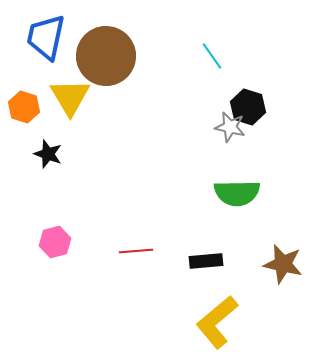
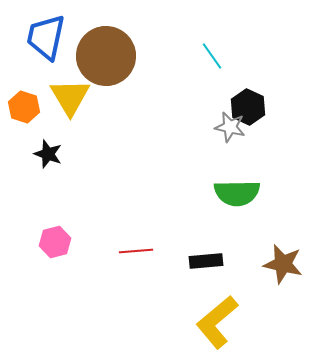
black hexagon: rotated 8 degrees clockwise
